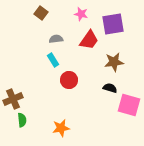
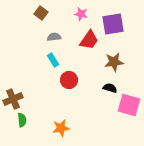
gray semicircle: moved 2 px left, 2 px up
